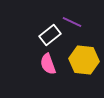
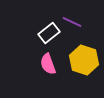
white rectangle: moved 1 px left, 2 px up
yellow hexagon: rotated 12 degrees clockwise
